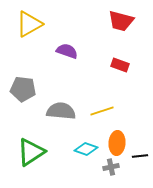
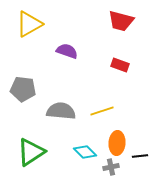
cyan diamond: moved 1 px left, 3 px down; rotated 25 degrees clockwise
